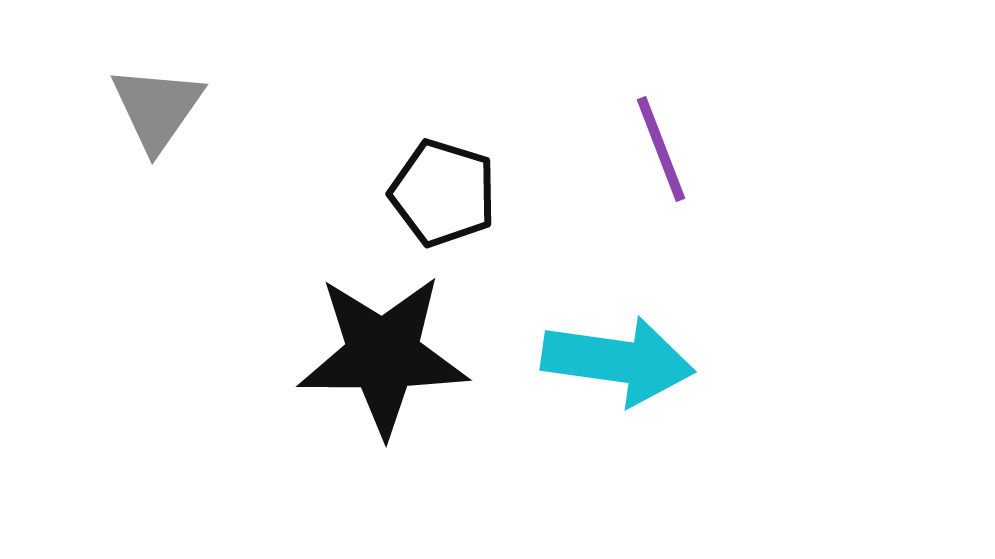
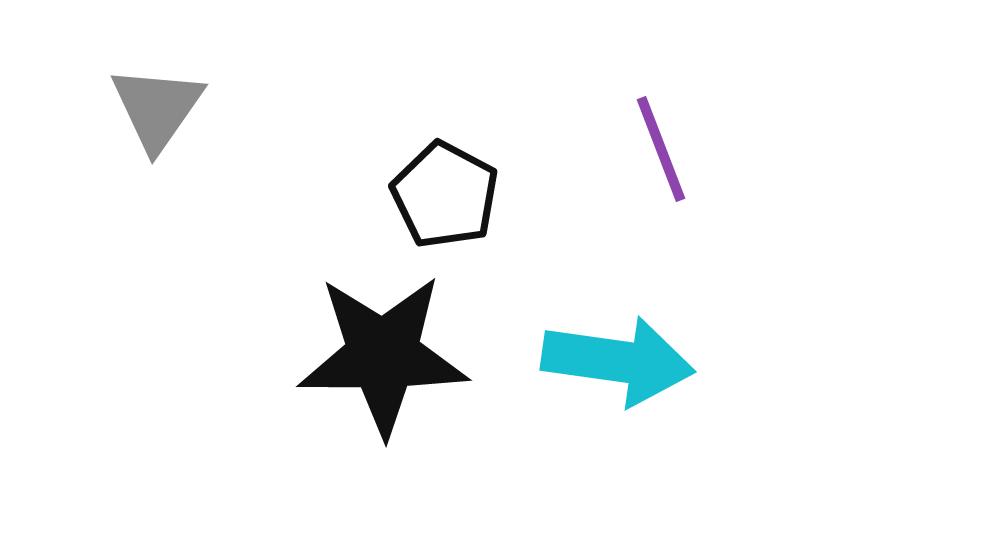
black pentagon: moved 2 px right, 2 px down; rotated 11 degrees clockwise
